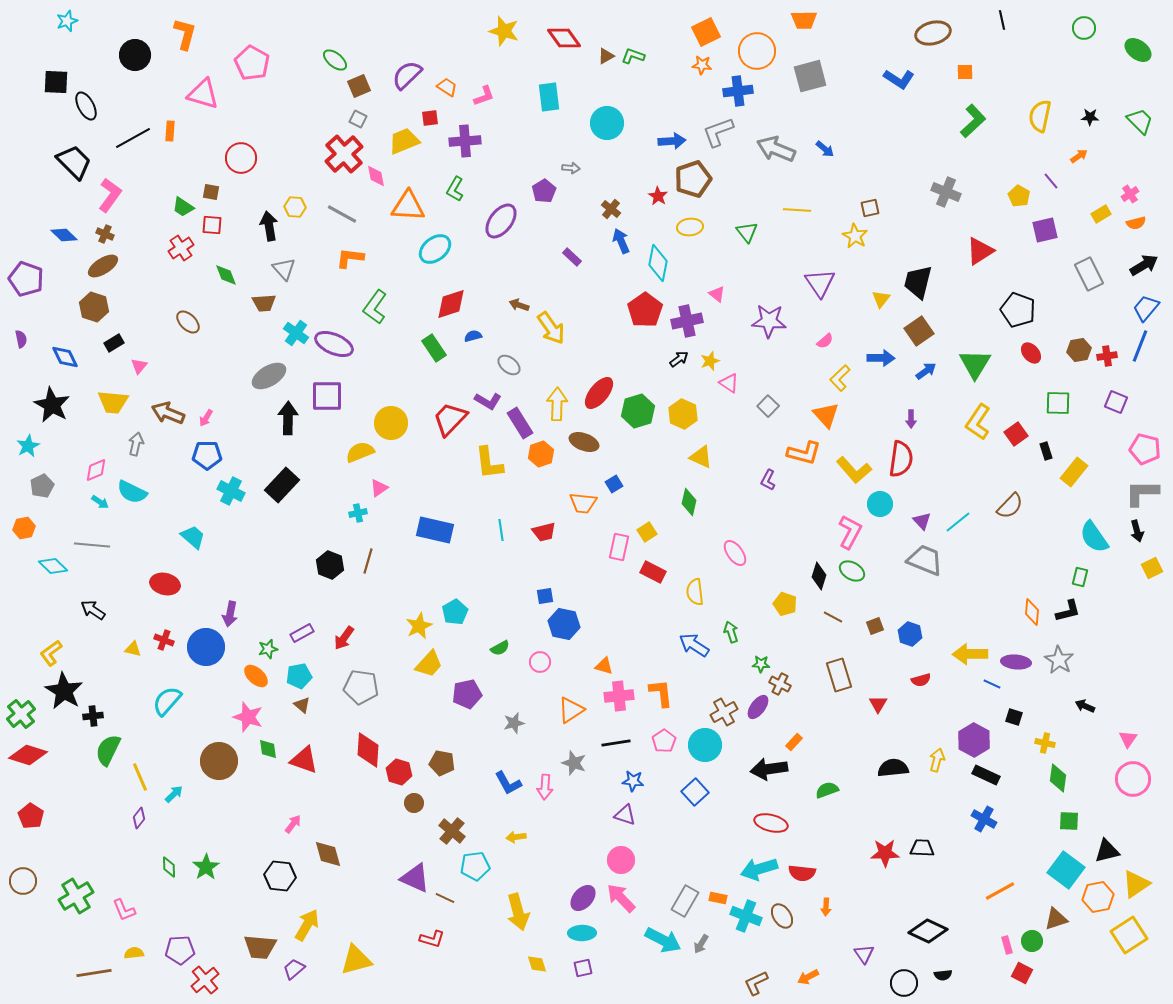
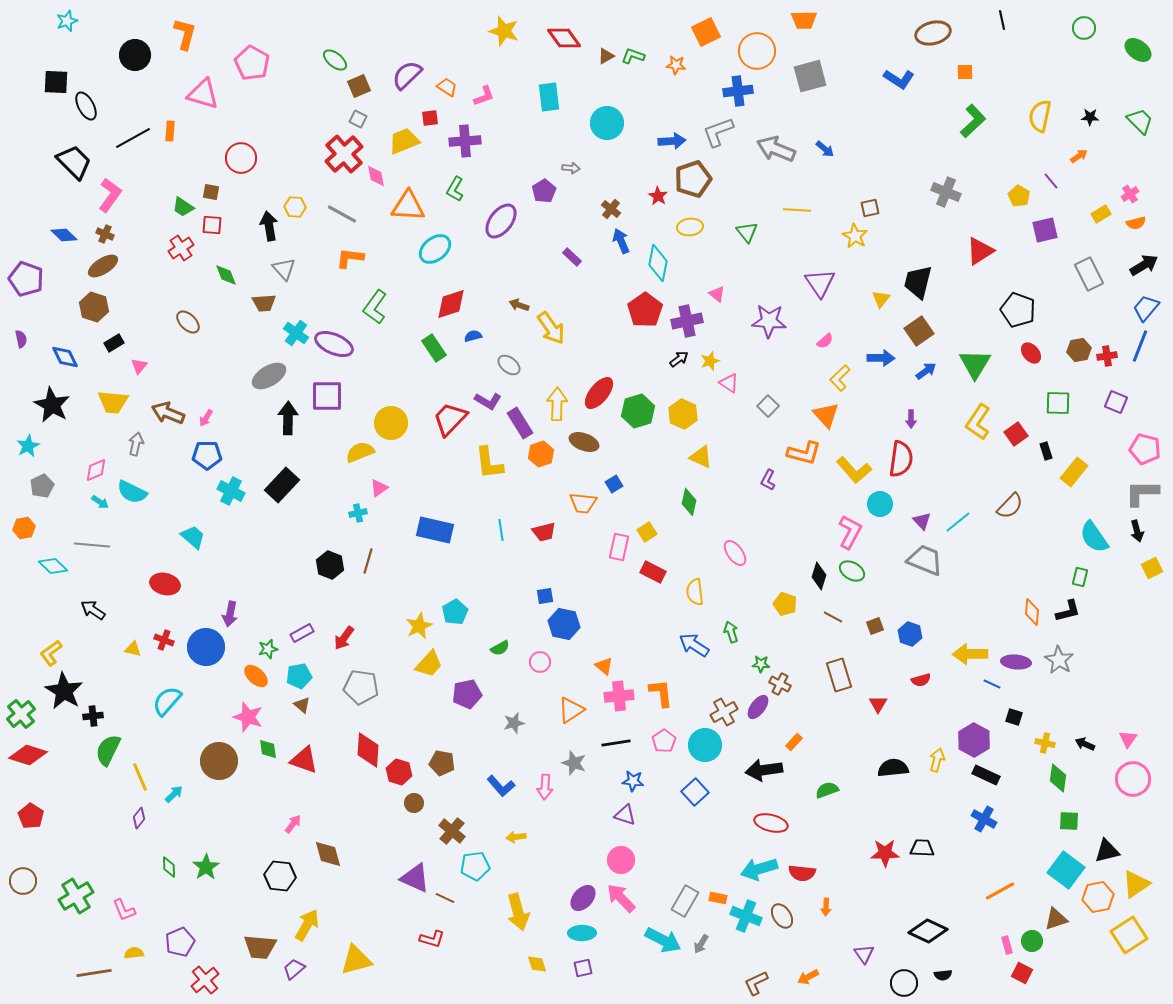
orange star at (702, 65): moved 26 px left
orange triangle at (604, 666): rotated 24 degrees clockwise
black arrow at (1085, 706): moved 38 px down
black arrow at (769, 769): moved 5 px left, 1 px down
blue L-shape at (508, 783): moved 7 px left, 3 px down; rotated 12 degrees counterclockwise
purple pentagon at (180, 950): moved 8 px up; rotated 20 degrees counterclockwise
